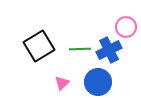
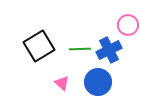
pink circle: moved 2 px right, 2 px up
pink triangle: rotated 35 degrees counterclockwise
